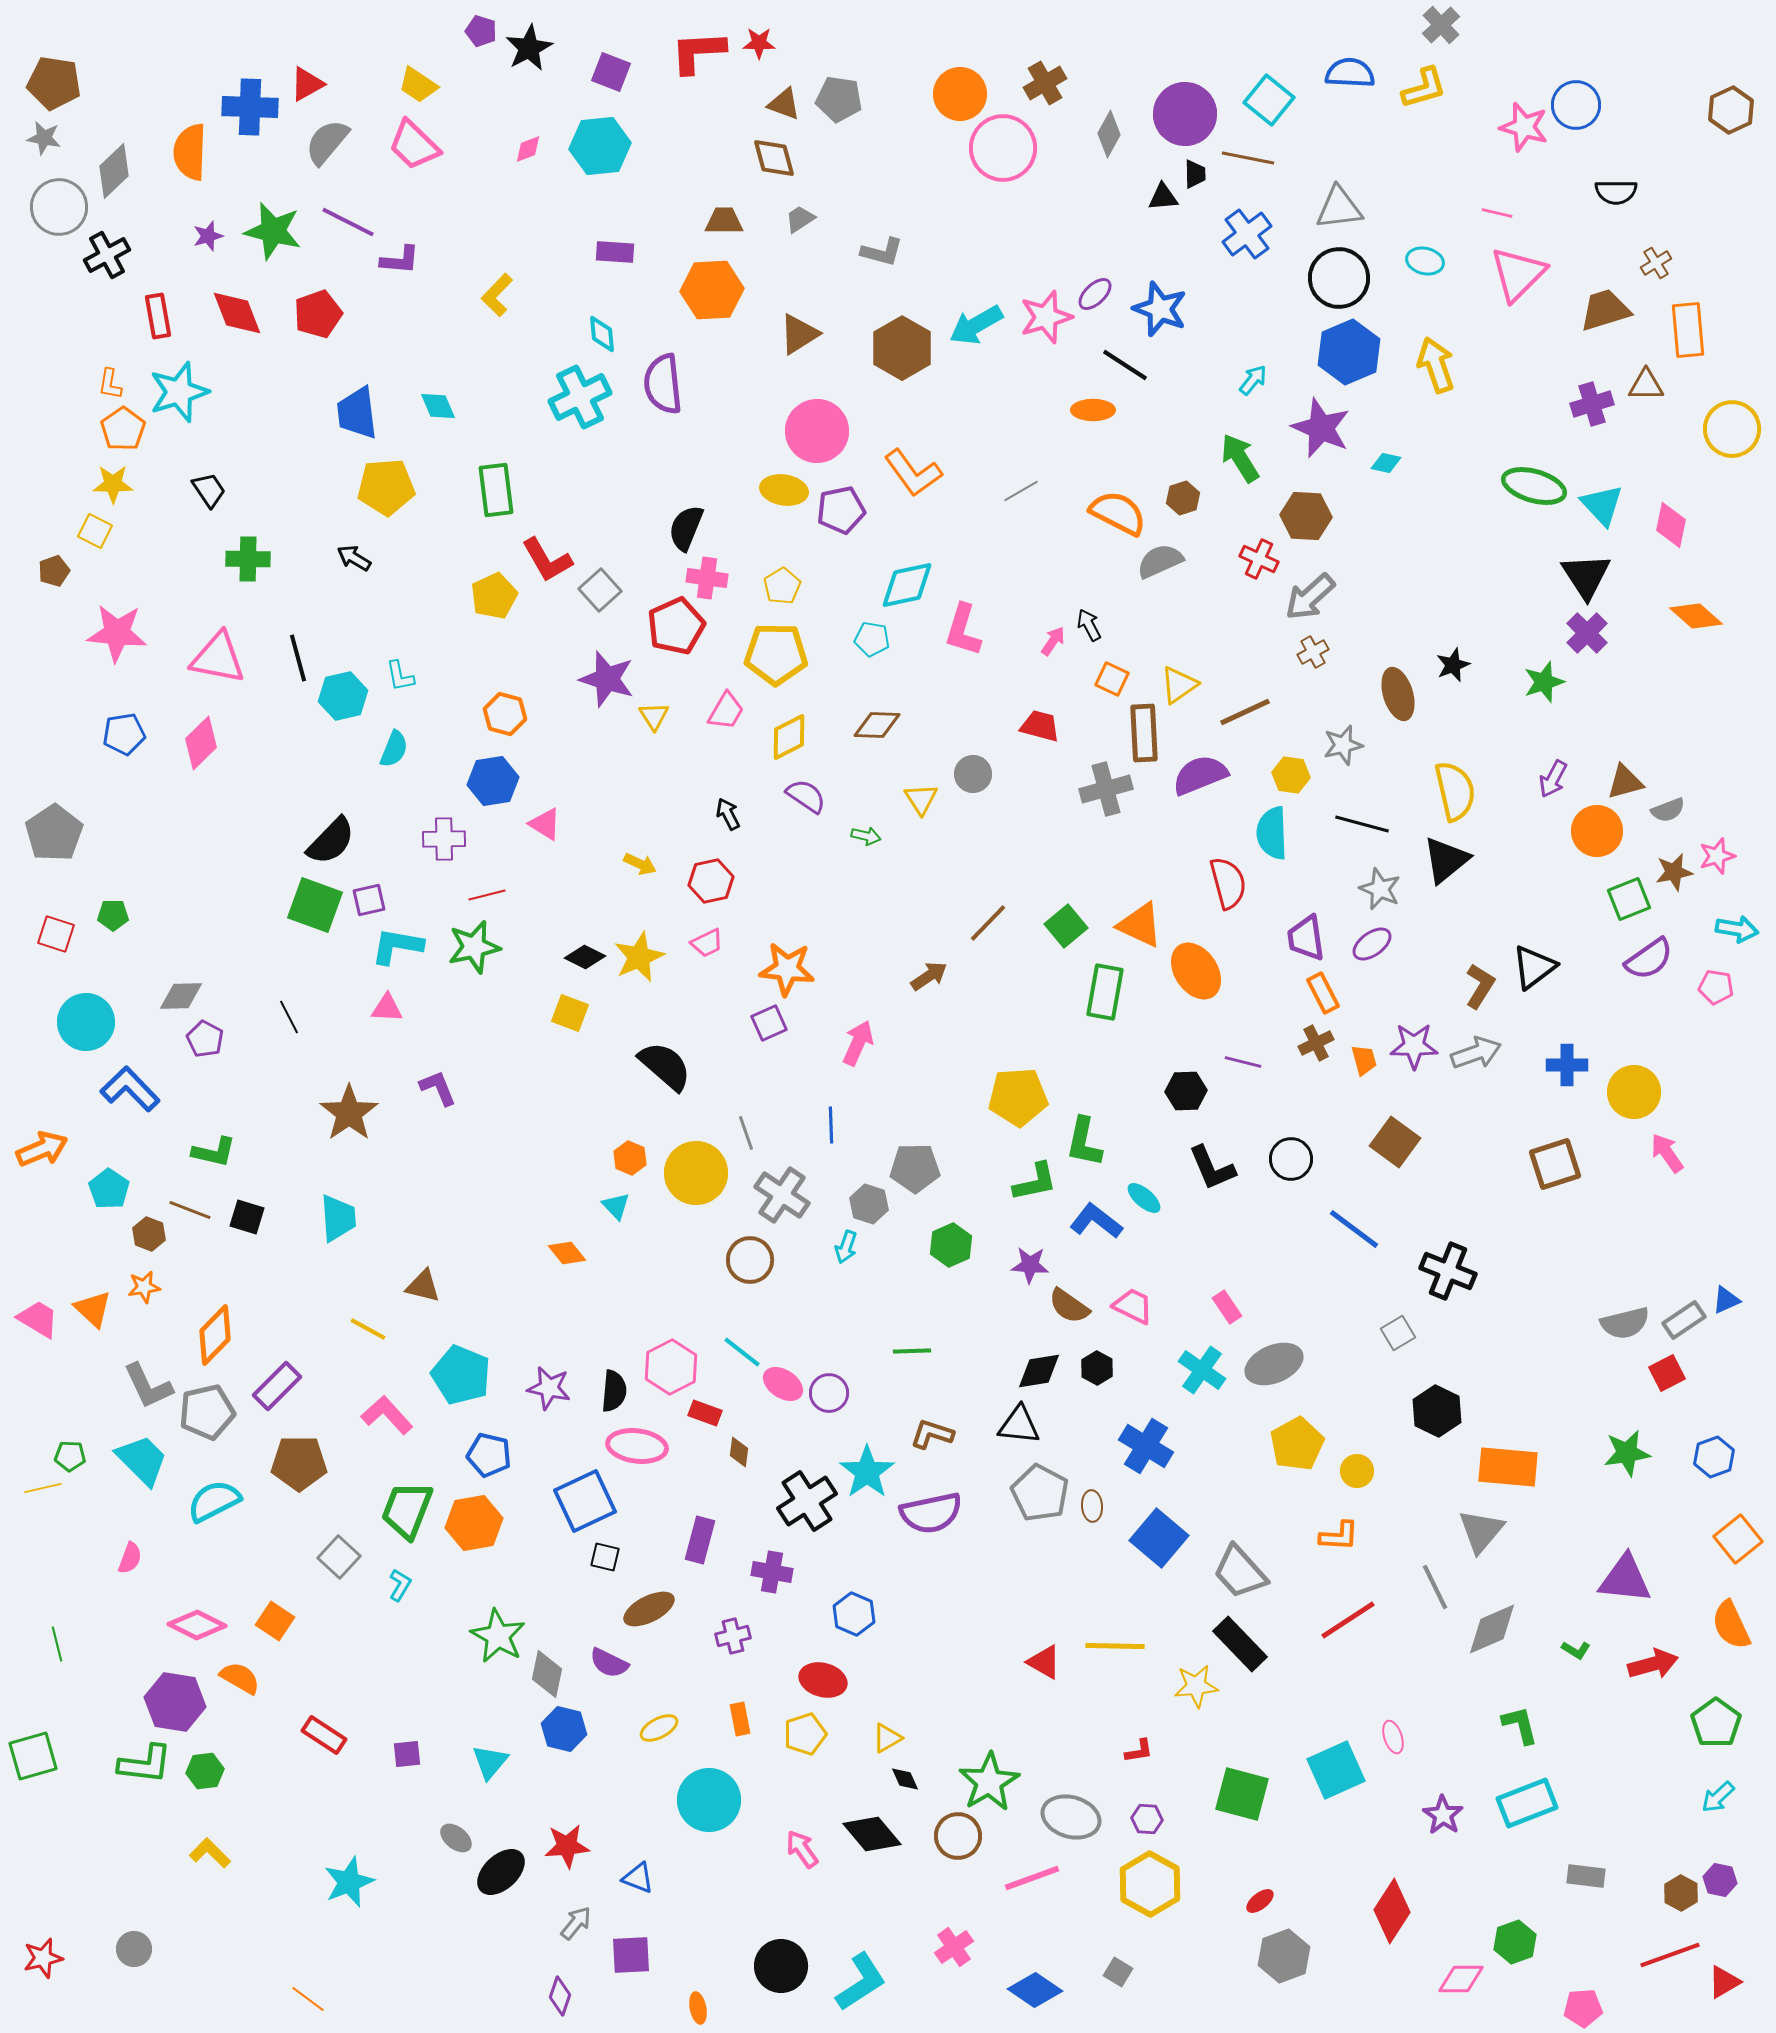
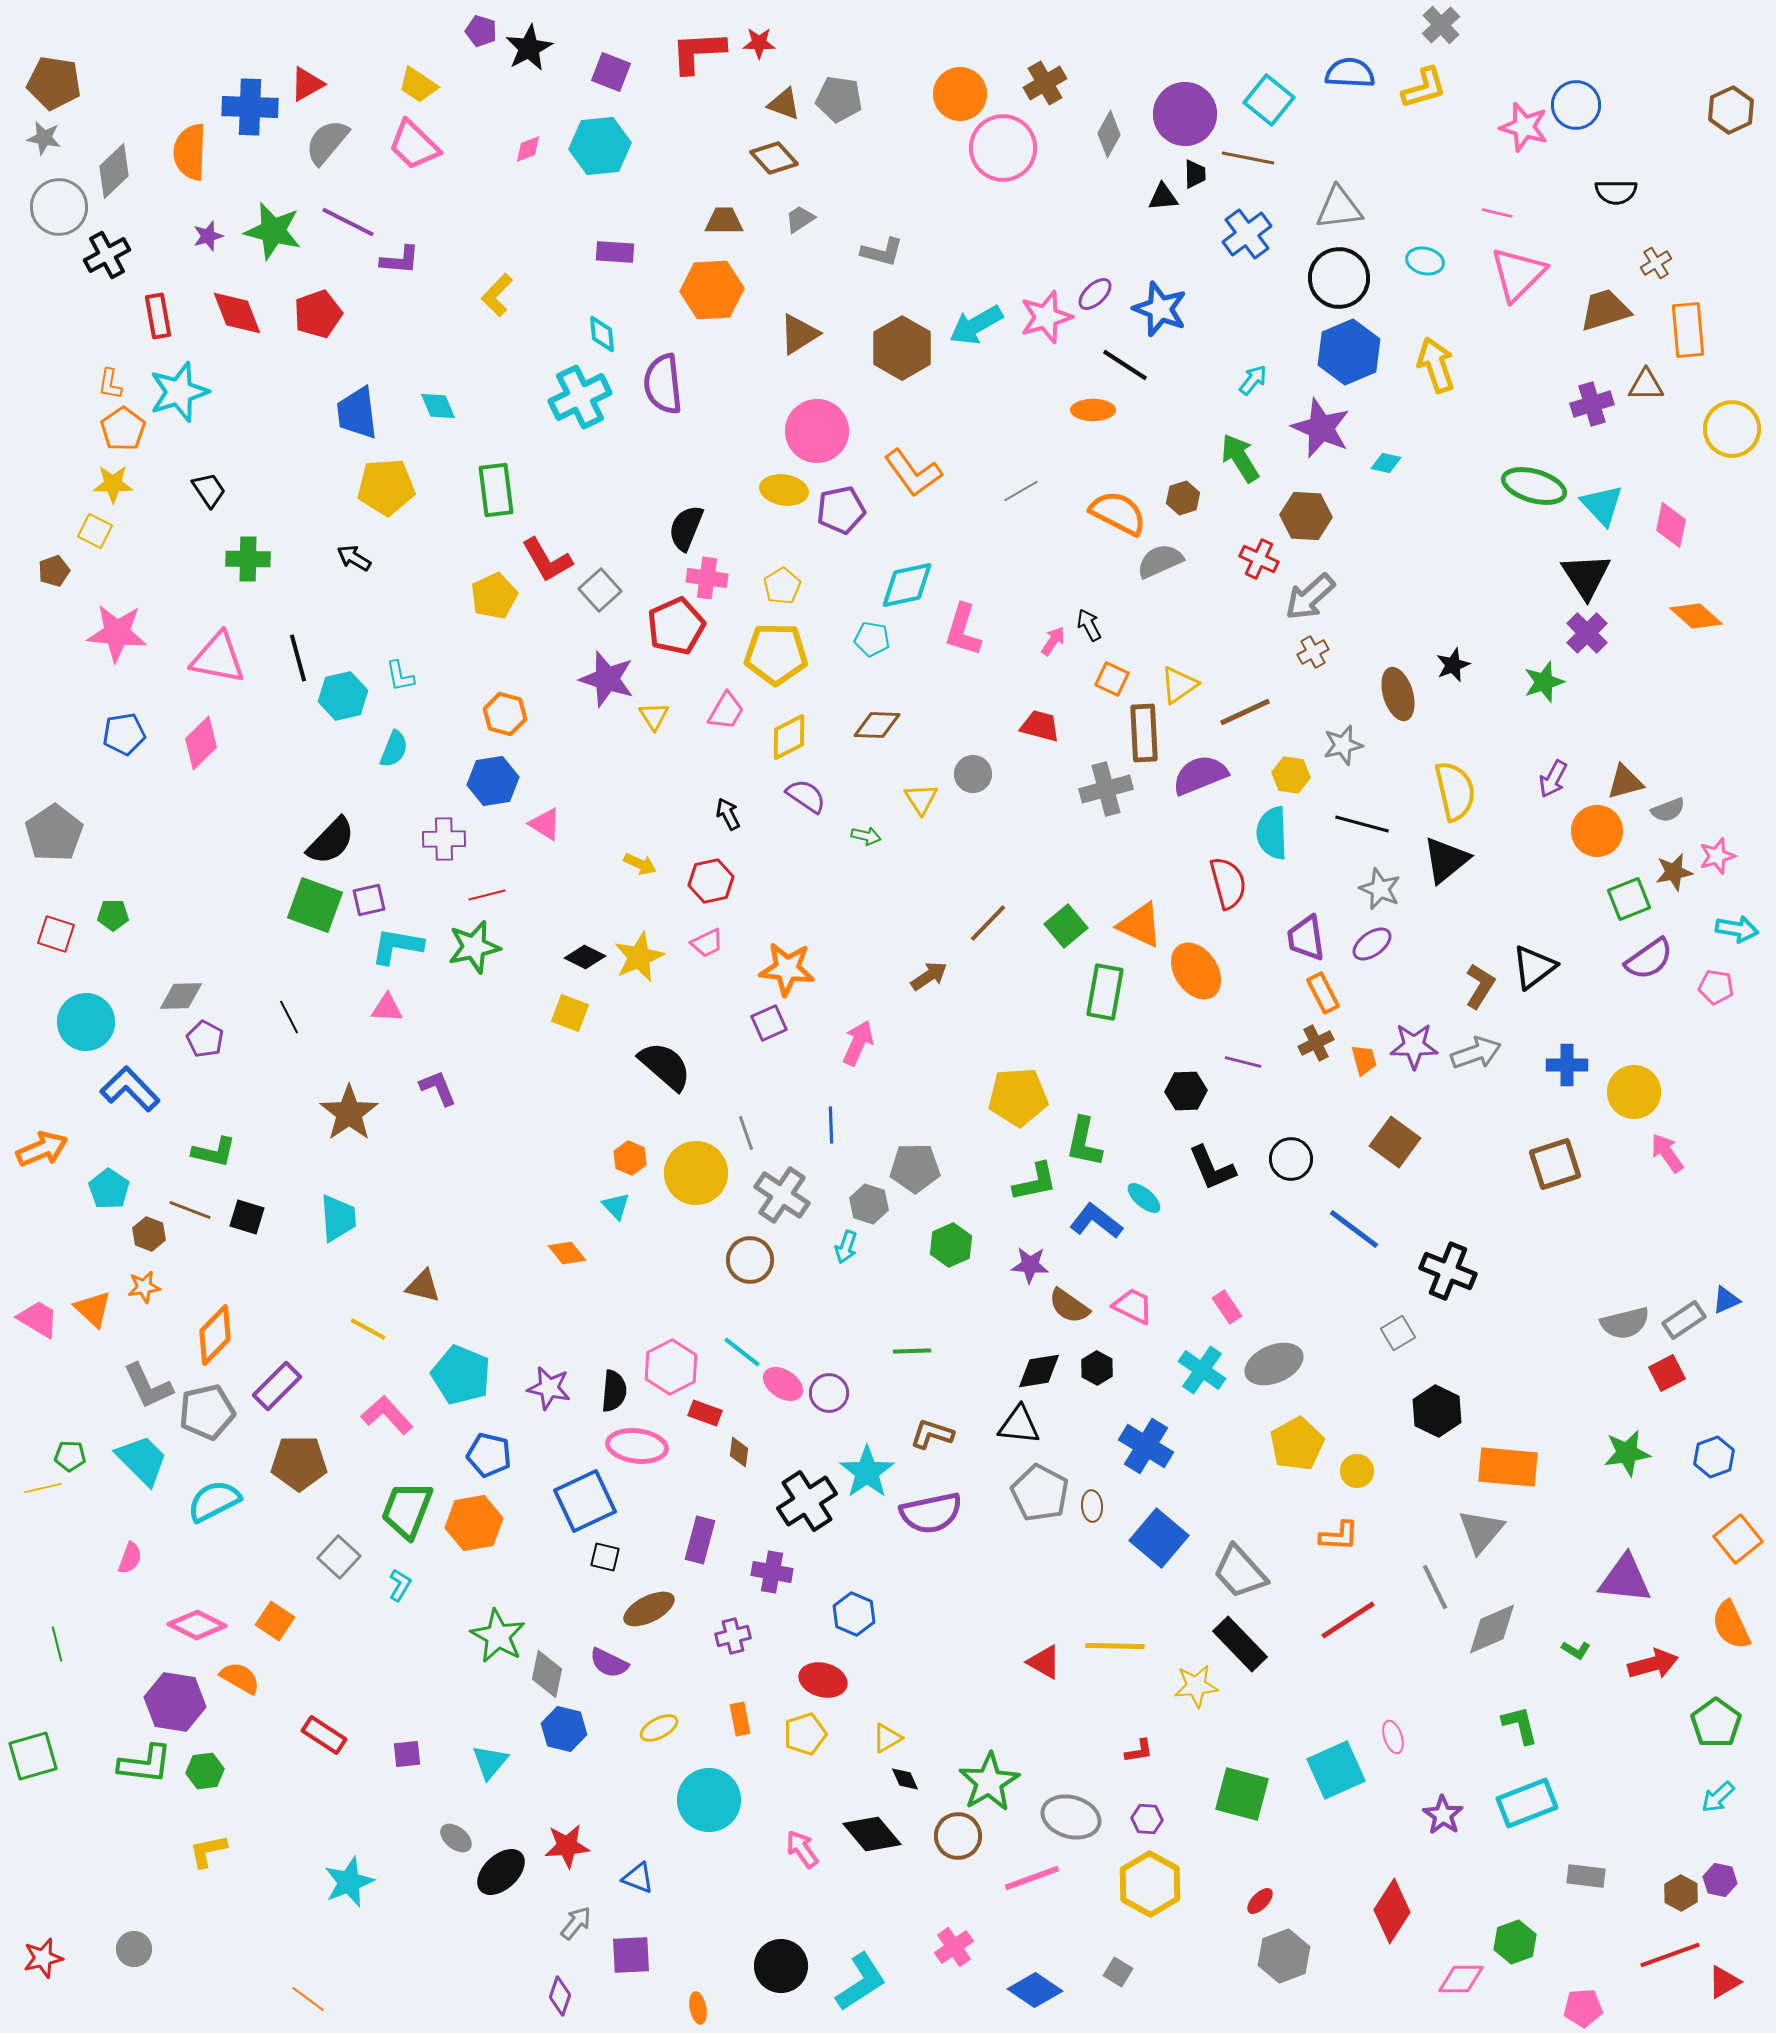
brown diamond at (774, 158): rotated 27 degrees counterclockwise
yellow L-shape at (210, 1853): moved 2 px left, 2 px up; rotated 57 degrees counterclockwise
red ellipse at (1260, 1901): rotated 8 degrees counterclockwise
